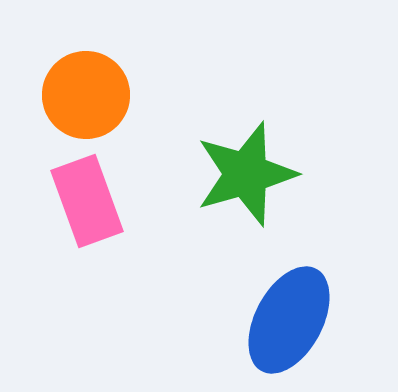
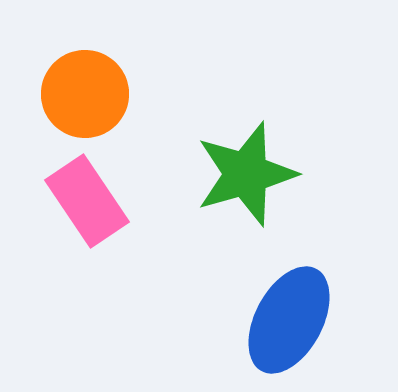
orange circle: moved 1 px left, 1 px up
pink rectangle: rotated 14 degrees counterclockwise
